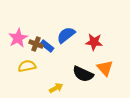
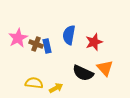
blue semicircle: moved 3 px right; rotated 42 degrees counterclockwise
red star: rotated 24 degrees counterclockwise
blue rectangle: rotated 40 degrees clockwise
yellow semicircle: moved 7 px right, 17 px down; rotated 18 degrees clockwise
black semicircle: moved 1 px up
